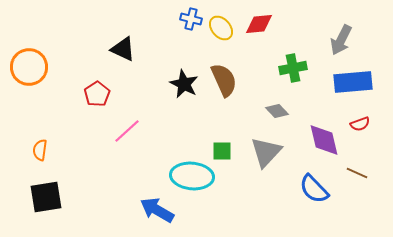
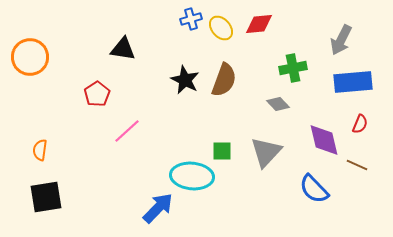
blue cross: rotated 30 degrees counterclockwise
black triangle: rotated 16 degrees counterclockwise
orange circle: moved 1 px right, 10 px up
brown semicircle: rotated 44 degrees clockwise
black star: moved 1 px right, 4 px up
gray diamond: moved 1 px right, 7 px up
red semicircle: rotated 48 degrees counterclockwise
brown line: moved 8 px up
blue arrow: moved 1 px right, 2 px up; rotated 104 degrees clockwise
